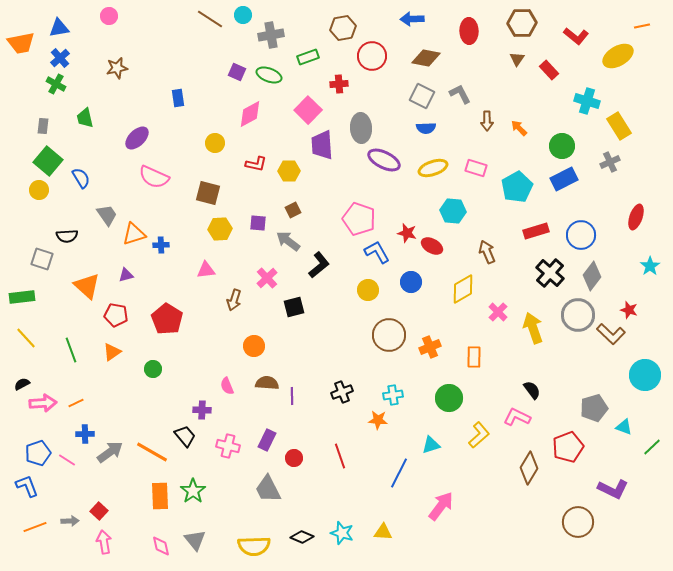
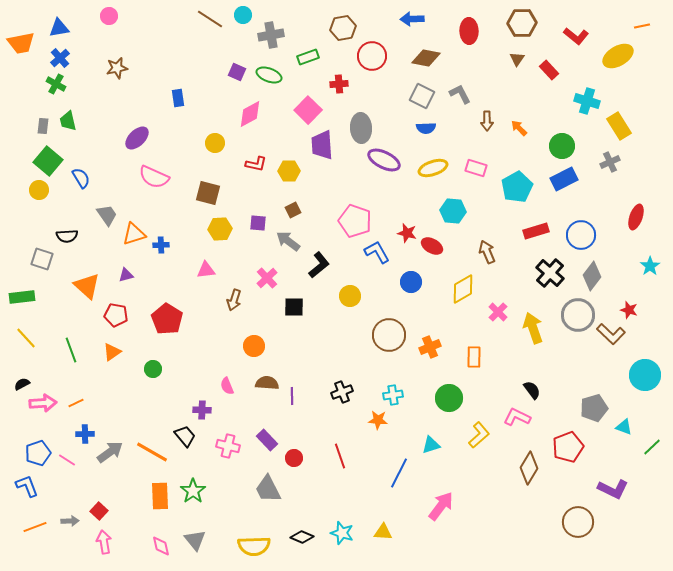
green trapezoid at (85, 118): moved 17 px left, 3 px down
pink pentagon at (359, 219): moved 4 px left, 2 px down
yellow circle at (368, 290): moved 18 px left, 6 px down
black square at (294, 307): rotated 15 degrees clockwise
purple rectangle at (267, 440): rotated 70 degrees counterclockwise
